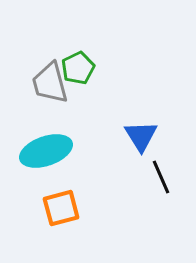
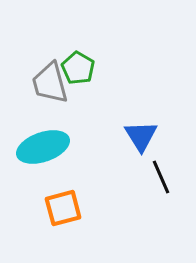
green pentagon: rotated 16 degrees counterclockwise
cyan ellipse: moved 3 px left, 4 px up
orange square: moved 2 px right
